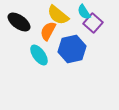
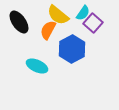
cyan semicircle: moved 1 px left, 1 px down; rotated 112 degrees counterclockwise
black ellipse: rotated 20 degrees clockwise
orange semicircle: moved 1 px up
blue hexagon: rotated 16 degrees counterclockwise
cyan ellipse: moved 2 px left, 11 px down; rotated 30 degrees counterclockwise
